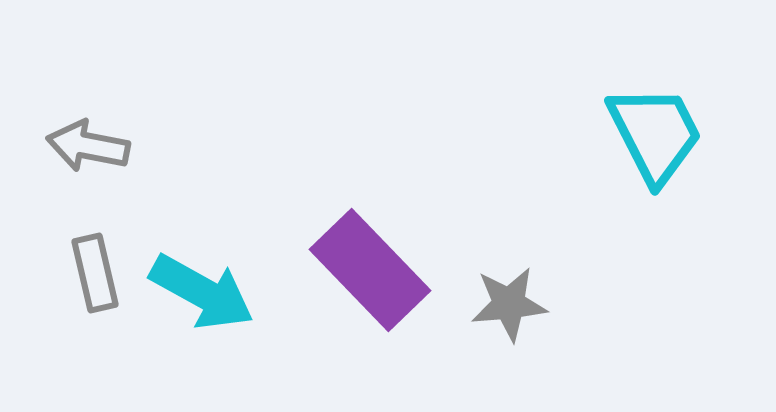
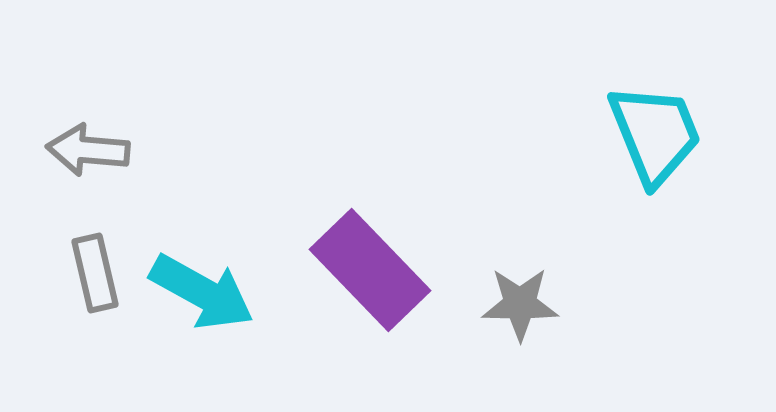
cyan trapezoid: rotated 5 degrees clockwise
gray arrow: moved 4 px down; rotated 6 degrees counterclockwise
gray star: moved 11 px right; rotated 6 degrees clockwise
